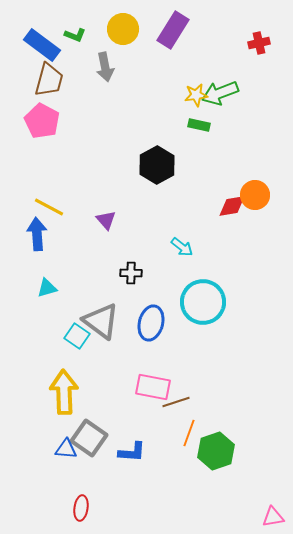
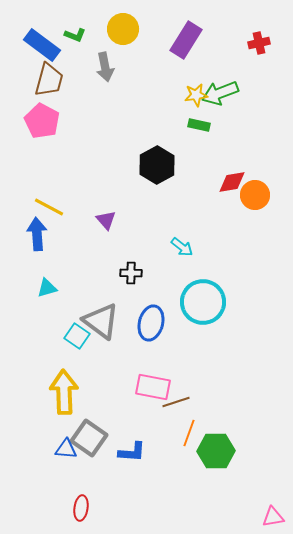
purple rectangle: moved 13 px right, 10 px down
red diamond: moved 24 px up
green hexagon: rotated 18 degrees clockwise
